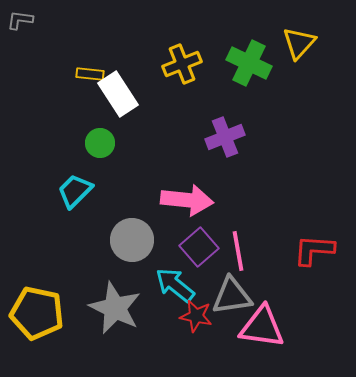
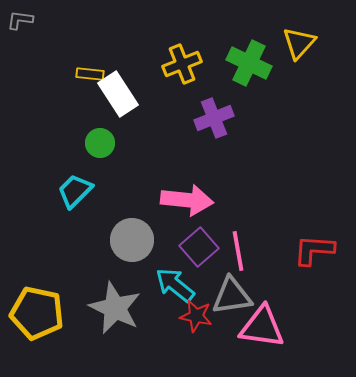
purple cross: moved 11 px left, 19 px up
